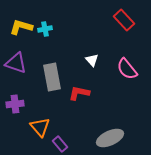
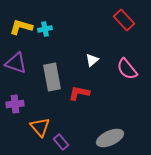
white triangle: rotated 32 degrees clockwise
purple rectangle: moved 1 px right, 2 px up
